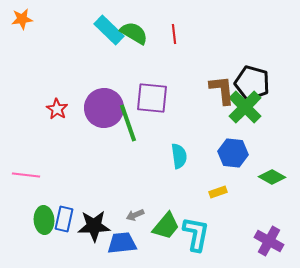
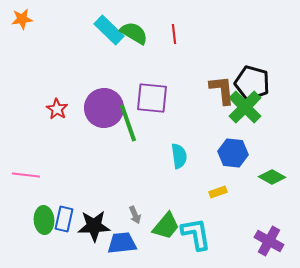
gray arrow: rotated 90 degrees counterclockwise
cyan L-shape: rotated 21 degrees counterclockwise
